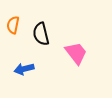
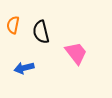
black semicircle: moved 2 px up
blue arrow: moved 1 px up
